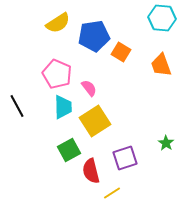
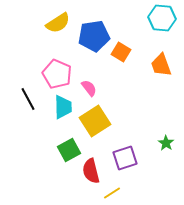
black line: moved 11 px right, 7 px up
